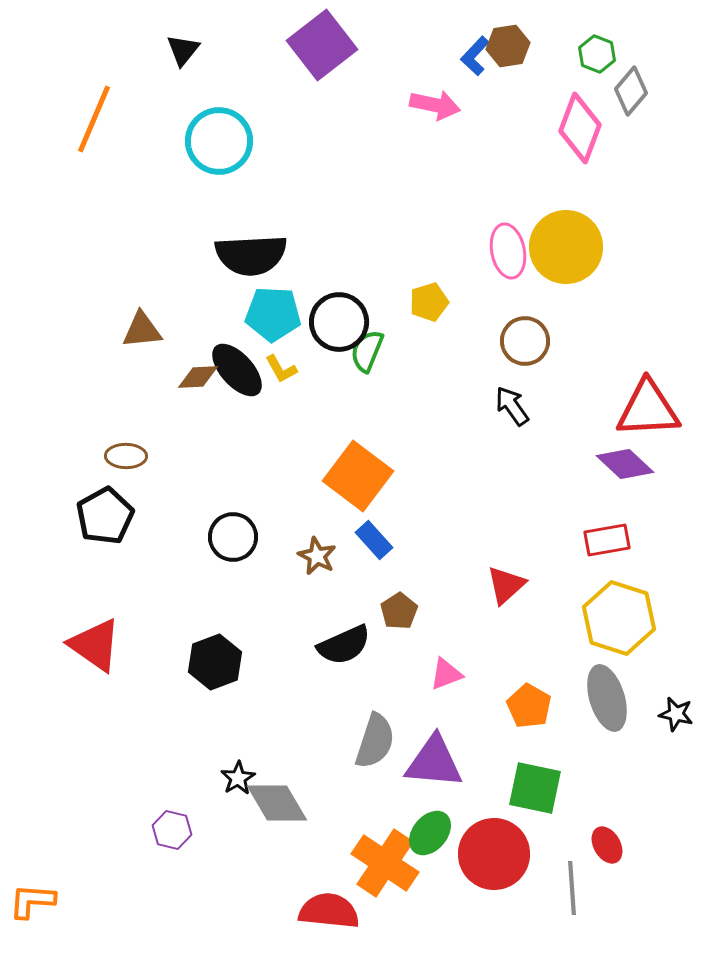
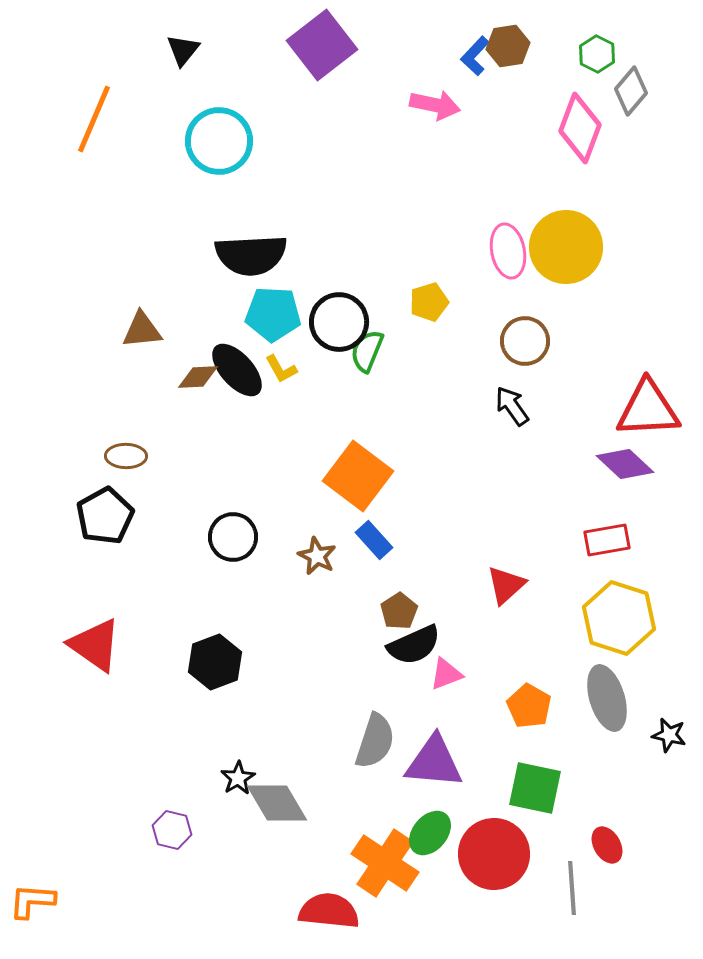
green hexagon at (597, 54): rotated 6 degrees clockwise
black semicircle at (344, 645): moved 70 px right
black star at (676, 714): moved 7 px left, 21 px down
